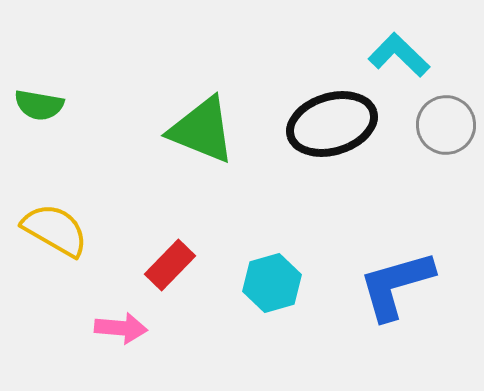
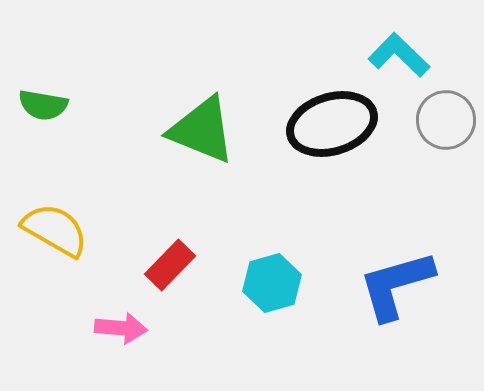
green semicircle: moved 4 px right
gray circle: moved 5 px up
